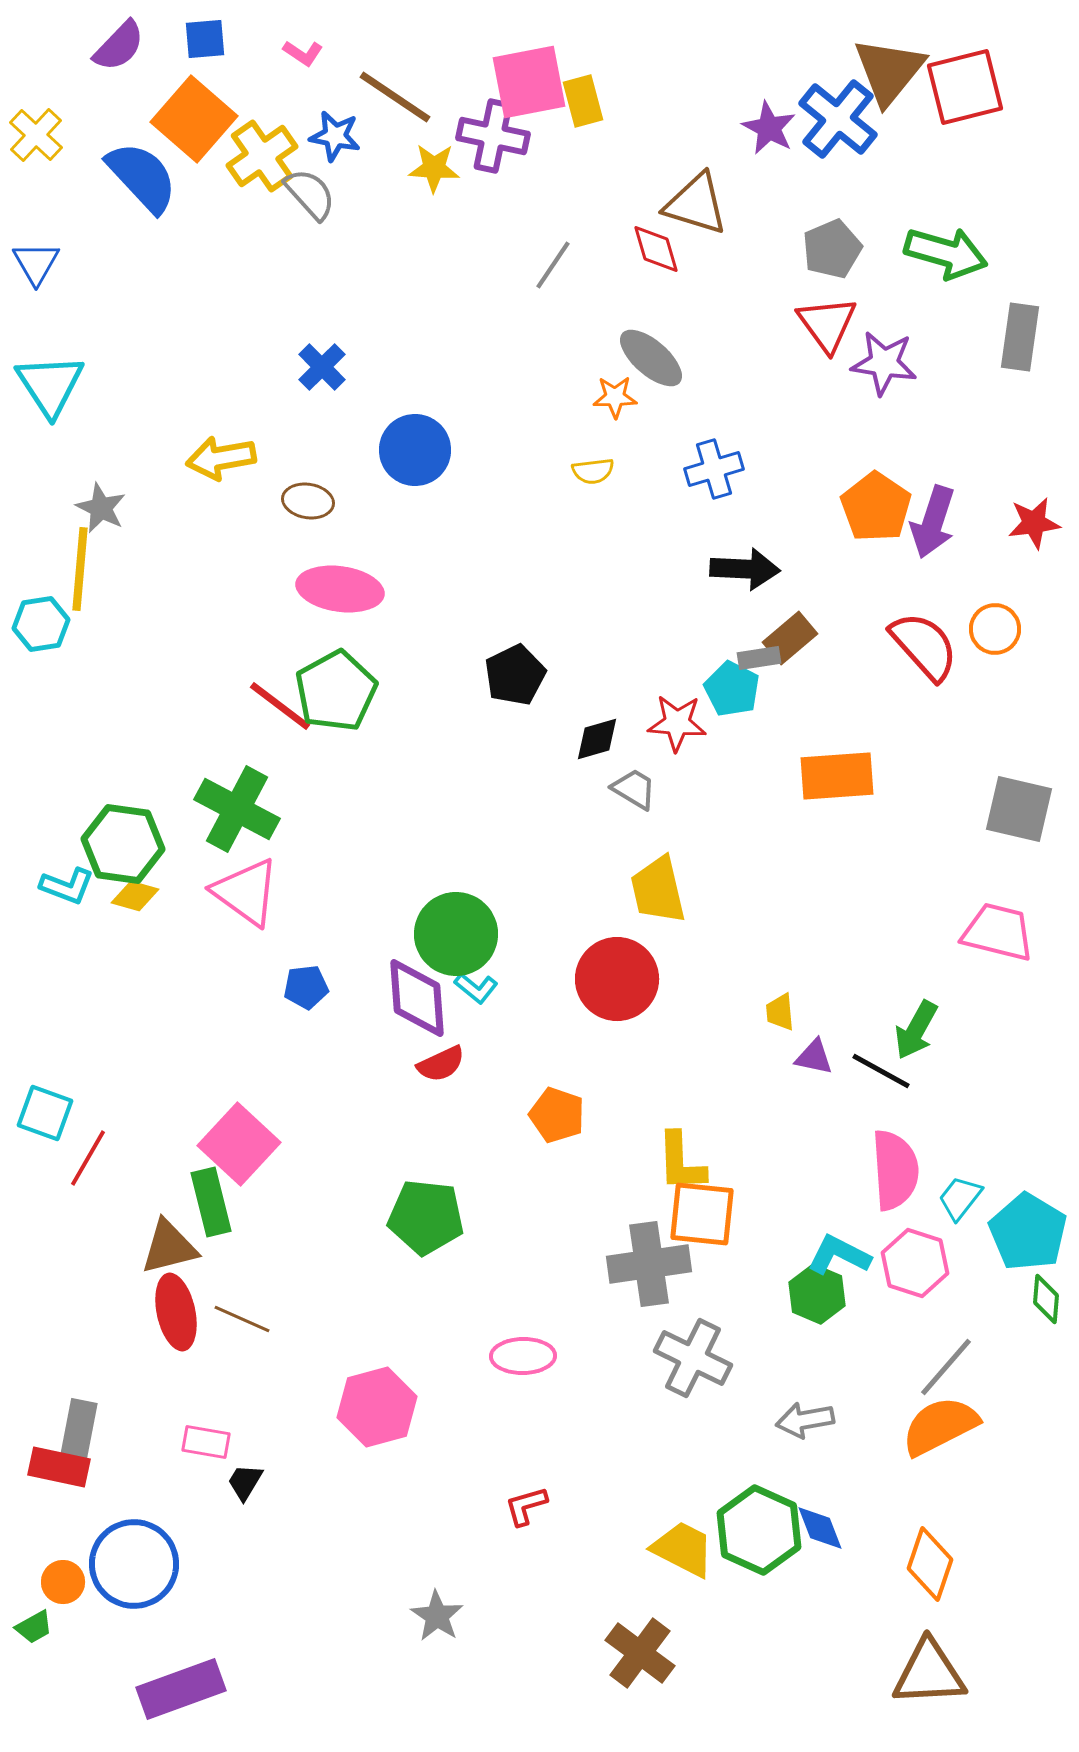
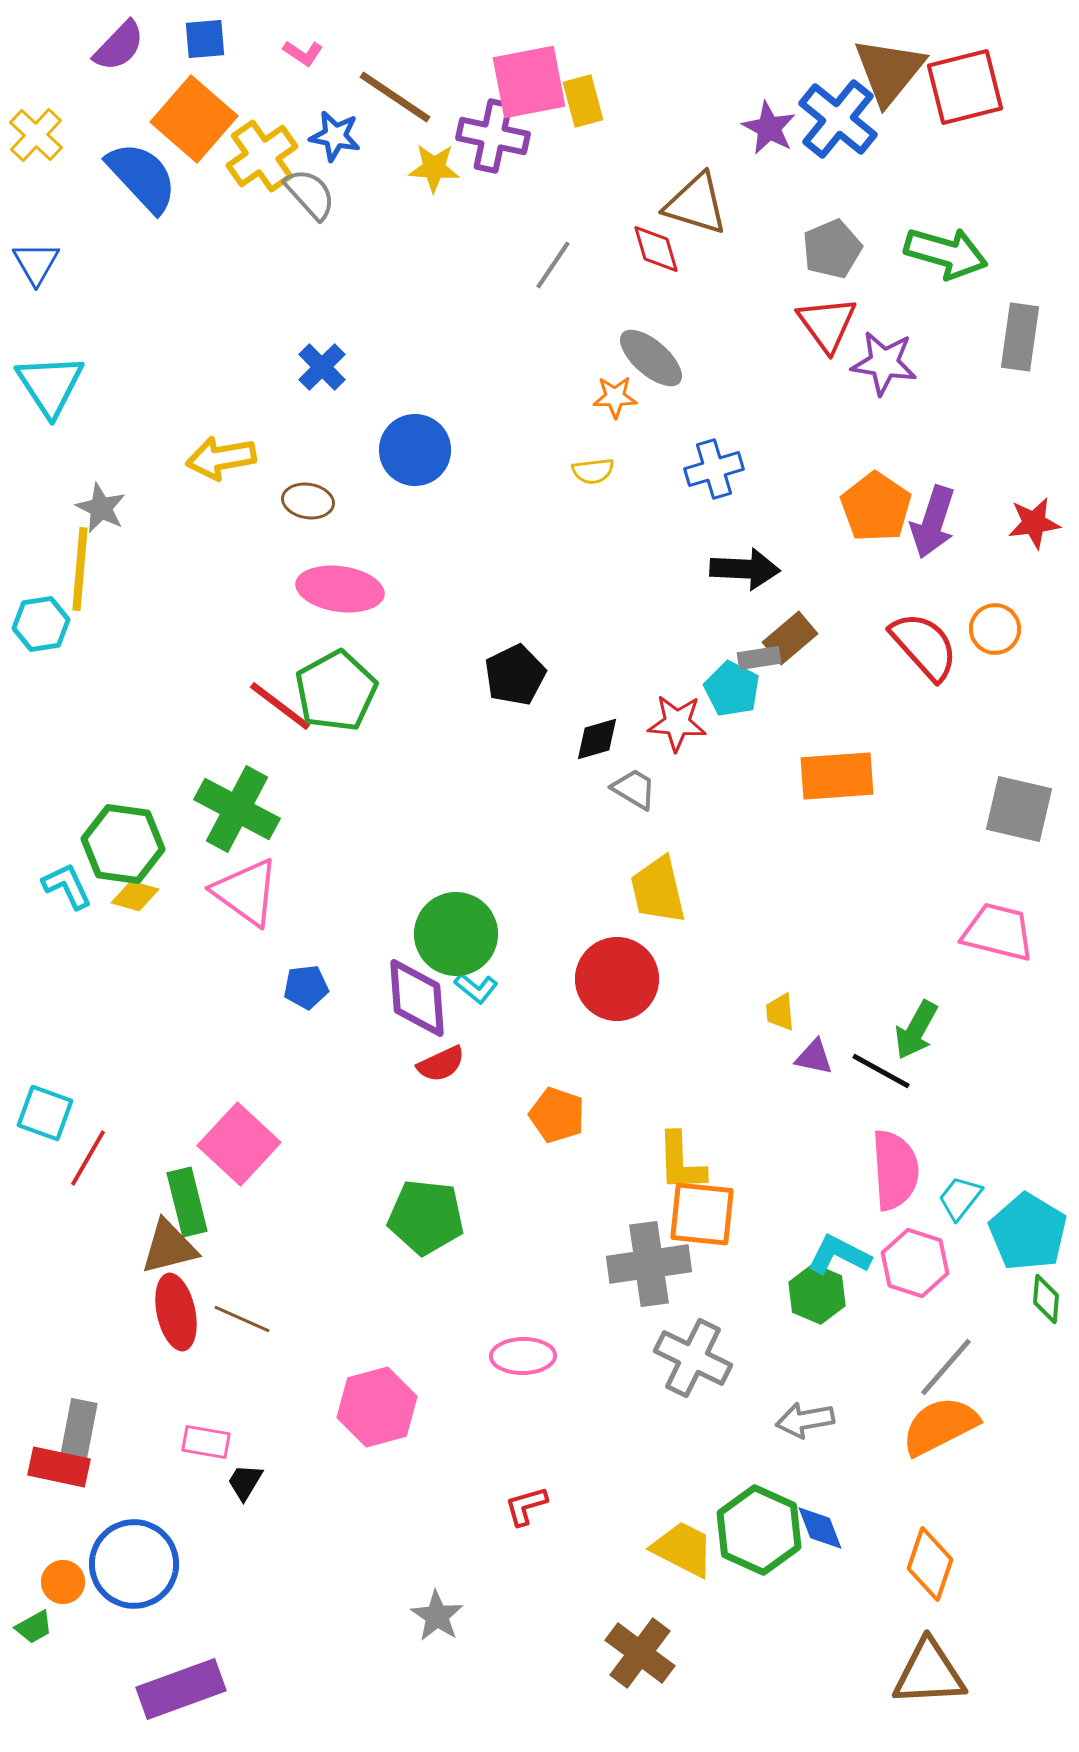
cyan L-shape at (67, 886): rotated 136 degrees counterclockwise
green rectangle at (211, 1202): moved 24 px left
